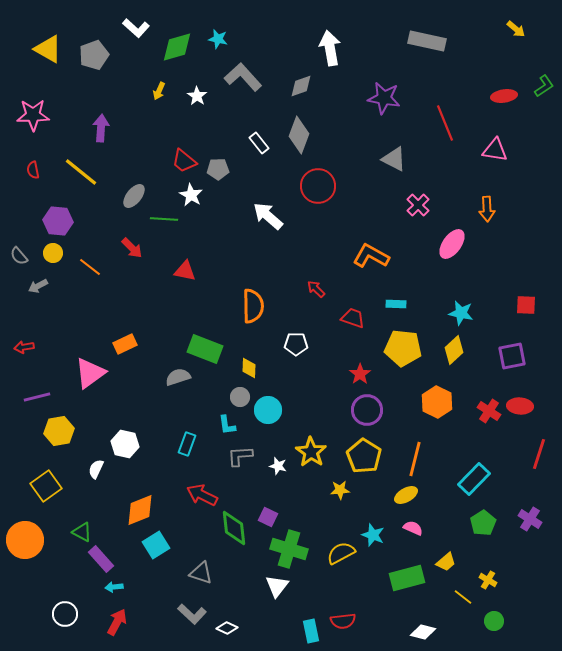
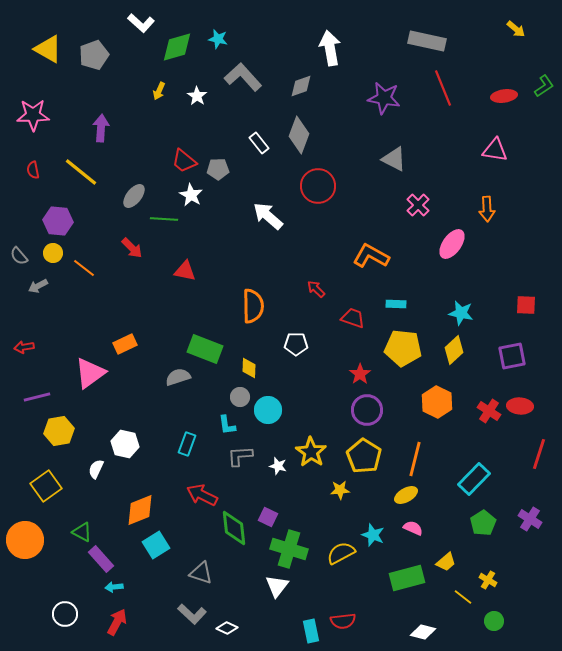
white L-shape at (136, 28): moved 5 px right, 5 px up
red line at (445, 123): moved 2 px left, 35 px up
orange line at (90, 267): moved 6 px left, 1 px down
